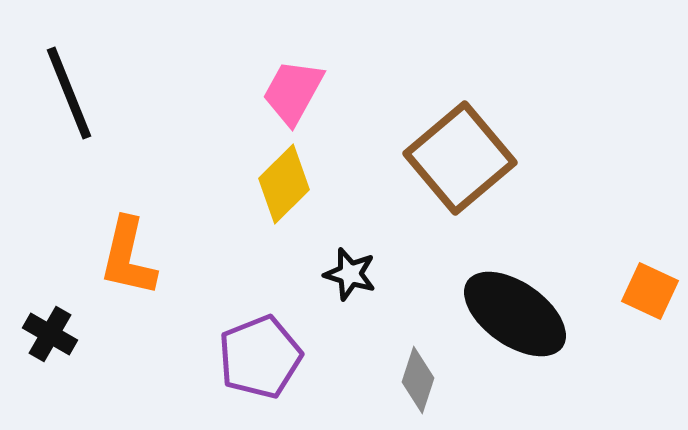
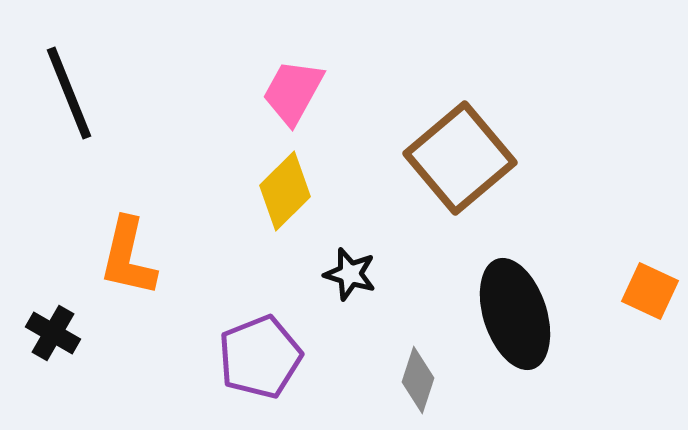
yellow diamond: moved 1 px right, 7 px down
black ellipse: rotated 37 degrees clockwise
black cross: moved 3 px right, 1 px up
